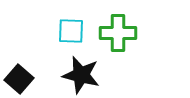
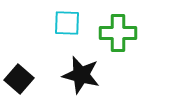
cyan square: moved 4 px left, 8 px up
